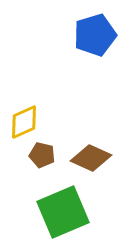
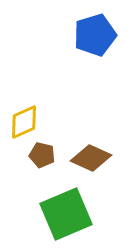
green square: moved 3 px right, 2 px down
